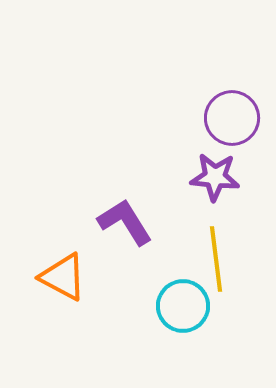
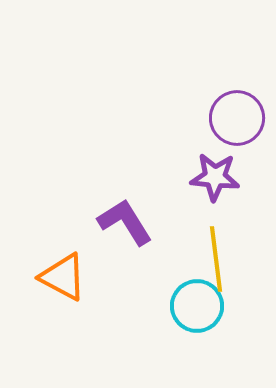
purple circle: moved 5 px right
cyan circle: moved 14 px right
